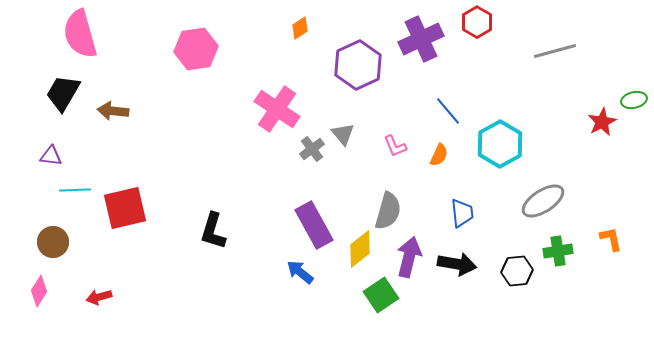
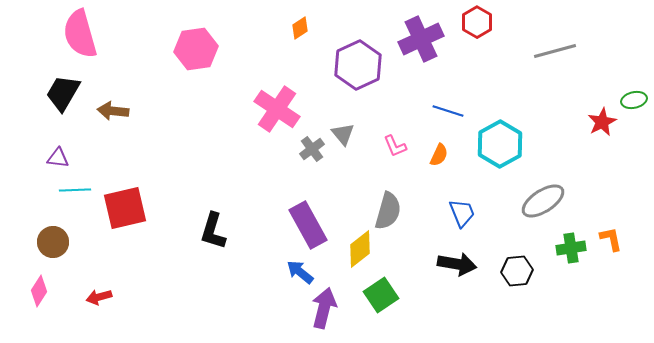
blue line: rotated 32 degrees counterclockwise
purple triangle: moved 7 px right, 2 px down
blue trapezoid: rotated 16 degrees counterclockwise
purple rectangle: moved 6 px left
green cross: moved 13 px right, 3 px up
purple arrow: moved 85 px left, 51 px down
